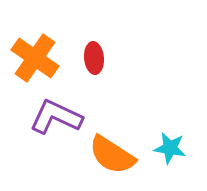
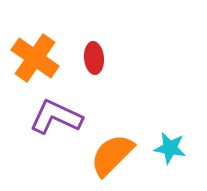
orange semicircle: rotated 102 degrees clockwise
